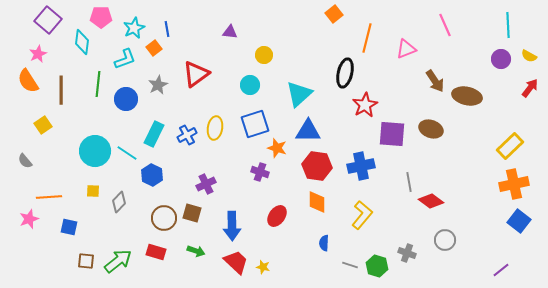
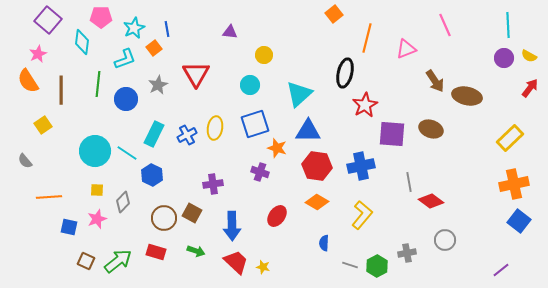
purple circle at (501, 59): moved 3 px right, 1 px up
red triangle at (196, 74): rotated 24 degrees counterclockwise
yellow rectangle at (510, 146): moved 8 px up
purple cross at (206, 184): moved 7 px right; rotated 18 degrees clockwise
yellow square at (93, 191): moved 4 px right, 1 px up
gray diamond at (119, 202): moved 4 px right
orange diamond at (317, 202): rotated 60 degrees counterclockwise
brown square at (192, 213): rotated 12 degrees clockwise
pink star at (29, 219): moved 68 px right
gray cross at (407, 253): rotated 30 degrees counterclockwise
brown square at (86, 261): rotated 18 degrees clockwise
green hexagon at (377, 266): rotated 15 degrees clockwise
